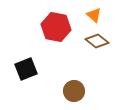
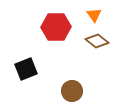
orange triangle: rotated 14 degrees clockwise
red hexagon: rotated 12 degrees counterclockwise
brown circle: moved 2 px left
